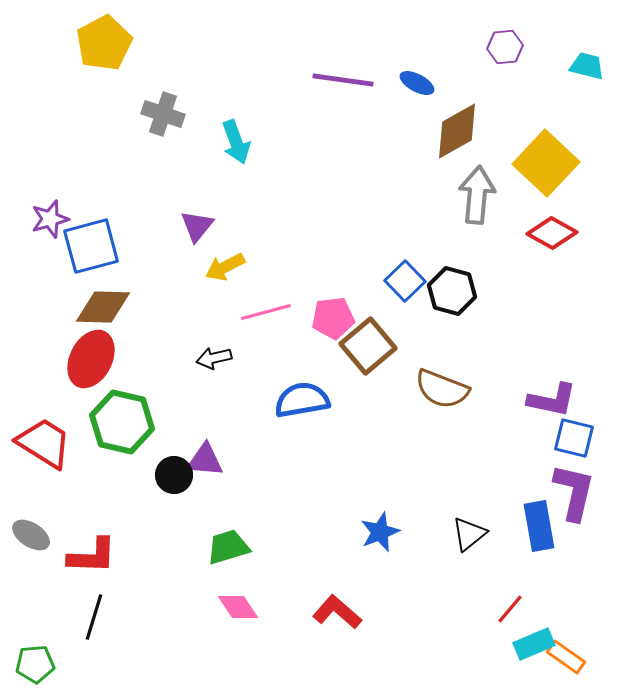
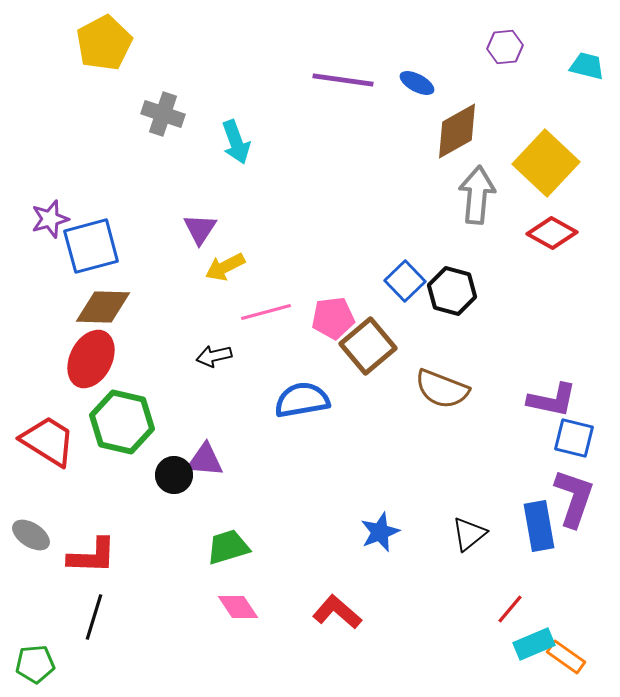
purple triangle at (197, 226): moved 3 px right, 3 px down; rotated 6 degrees counterclockwise
black arrow at (214, 358): moved 2 px up
red trapezoid at (44, 443): moved 4 px right, 2 px up
purple L-shape at (574, 492): moved 6 px down; rotated 6 degrees clockwise
